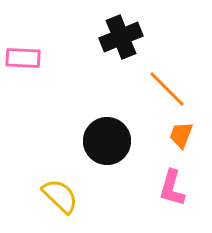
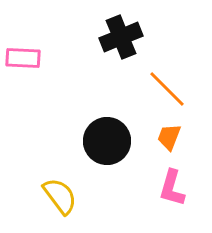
orange trapezoid: moved 12 px left, 2 px down
yellow semicircle: rotated 9 degrees clockwise
